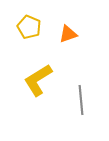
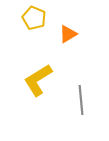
yellow pentagon: moved 5 px right, 9 px up
orange triangle: rotated 12 degrees counterclockwise
